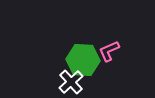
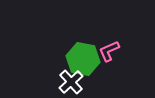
green hexagon: moved 1 px up; rotated 8 degrees clockwise
